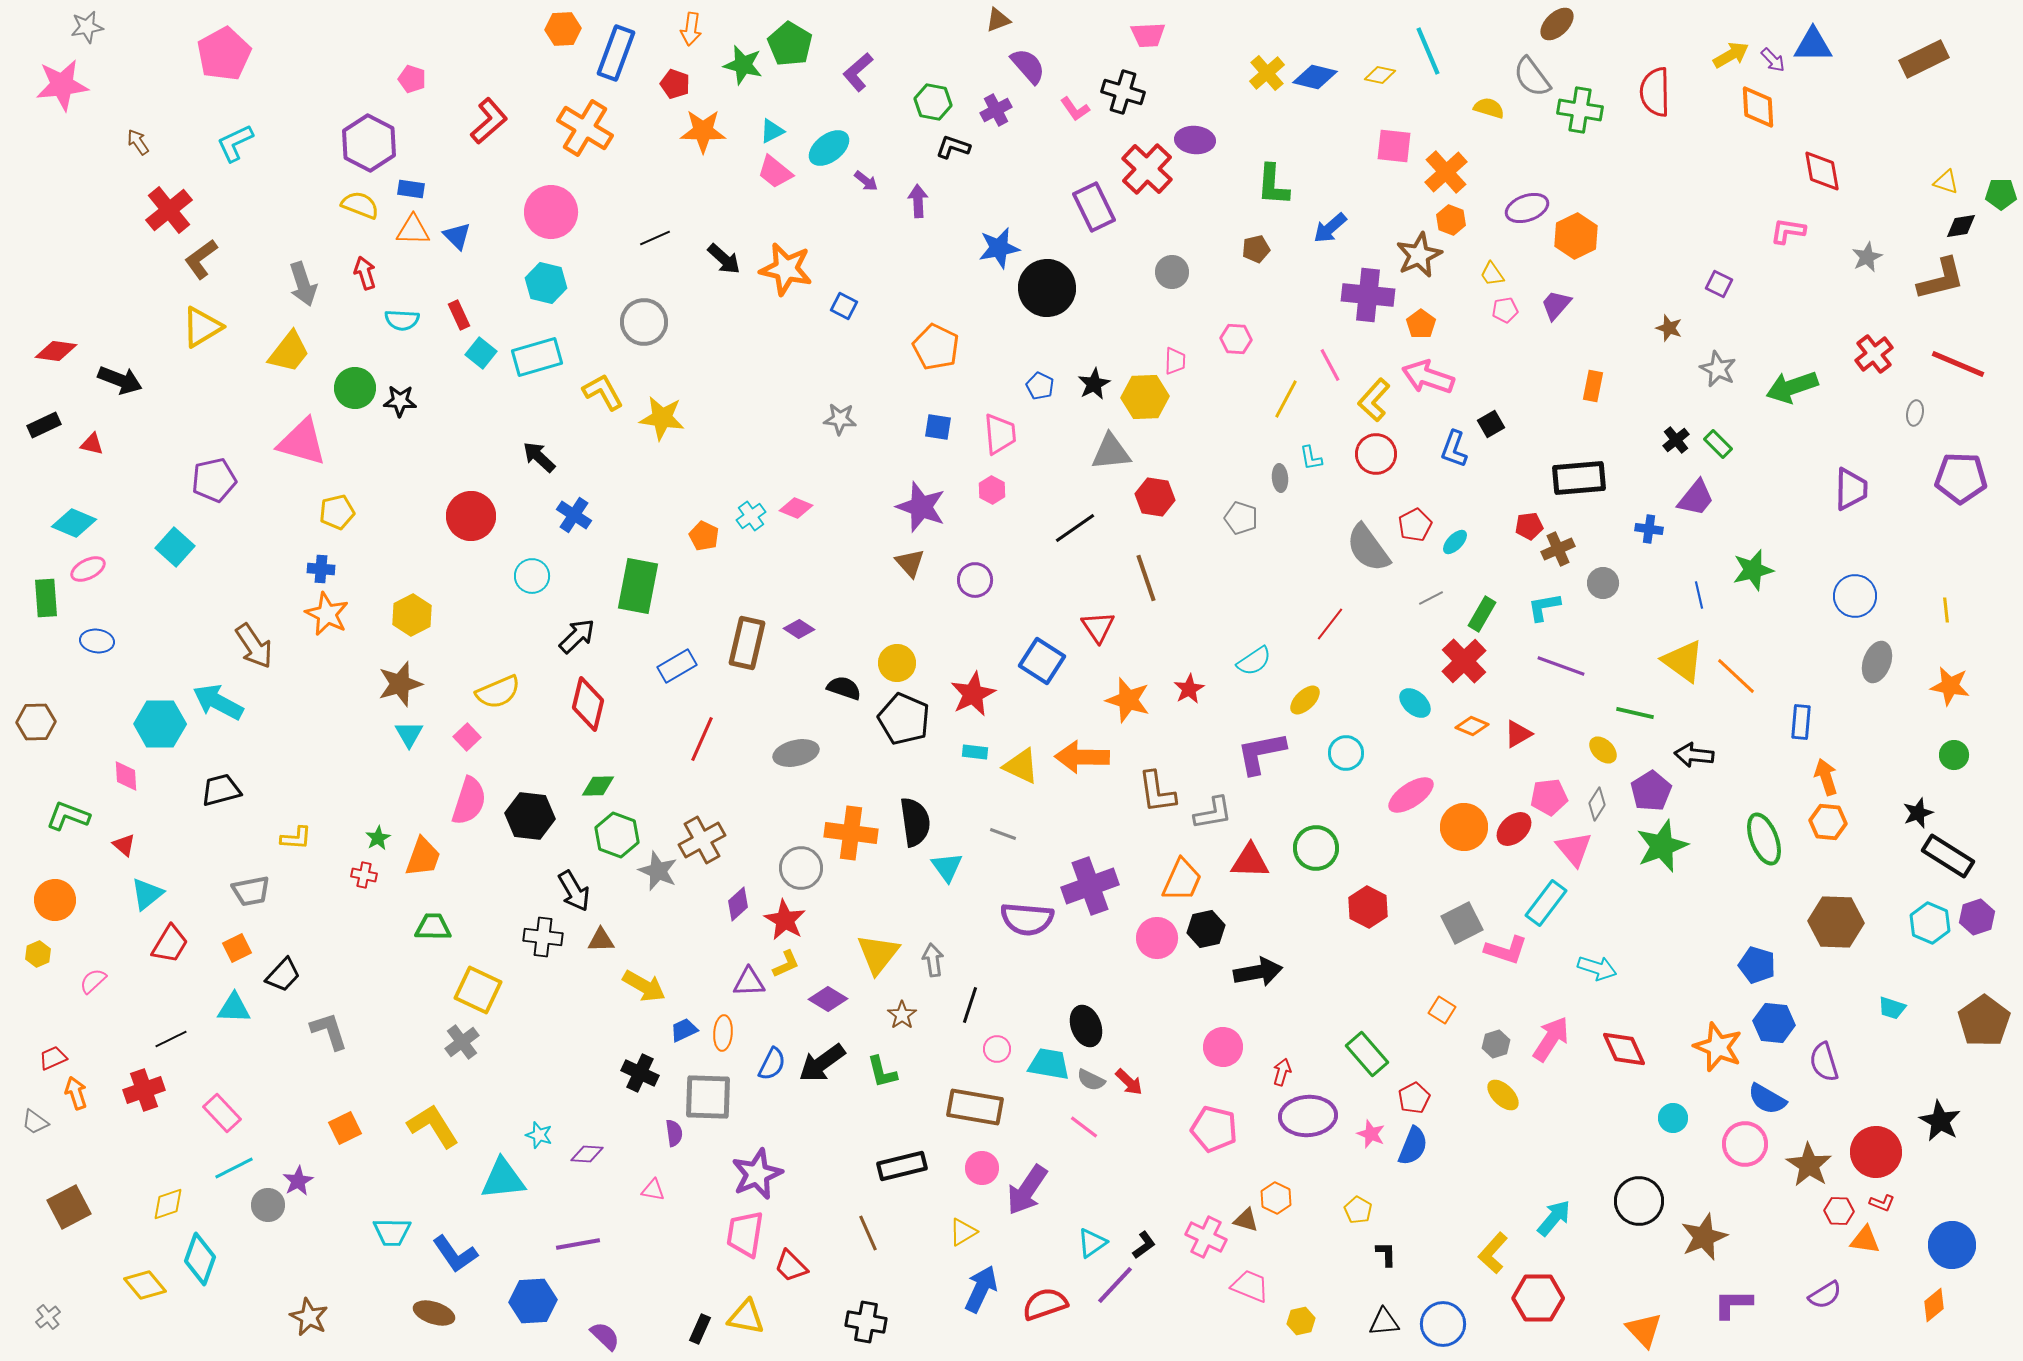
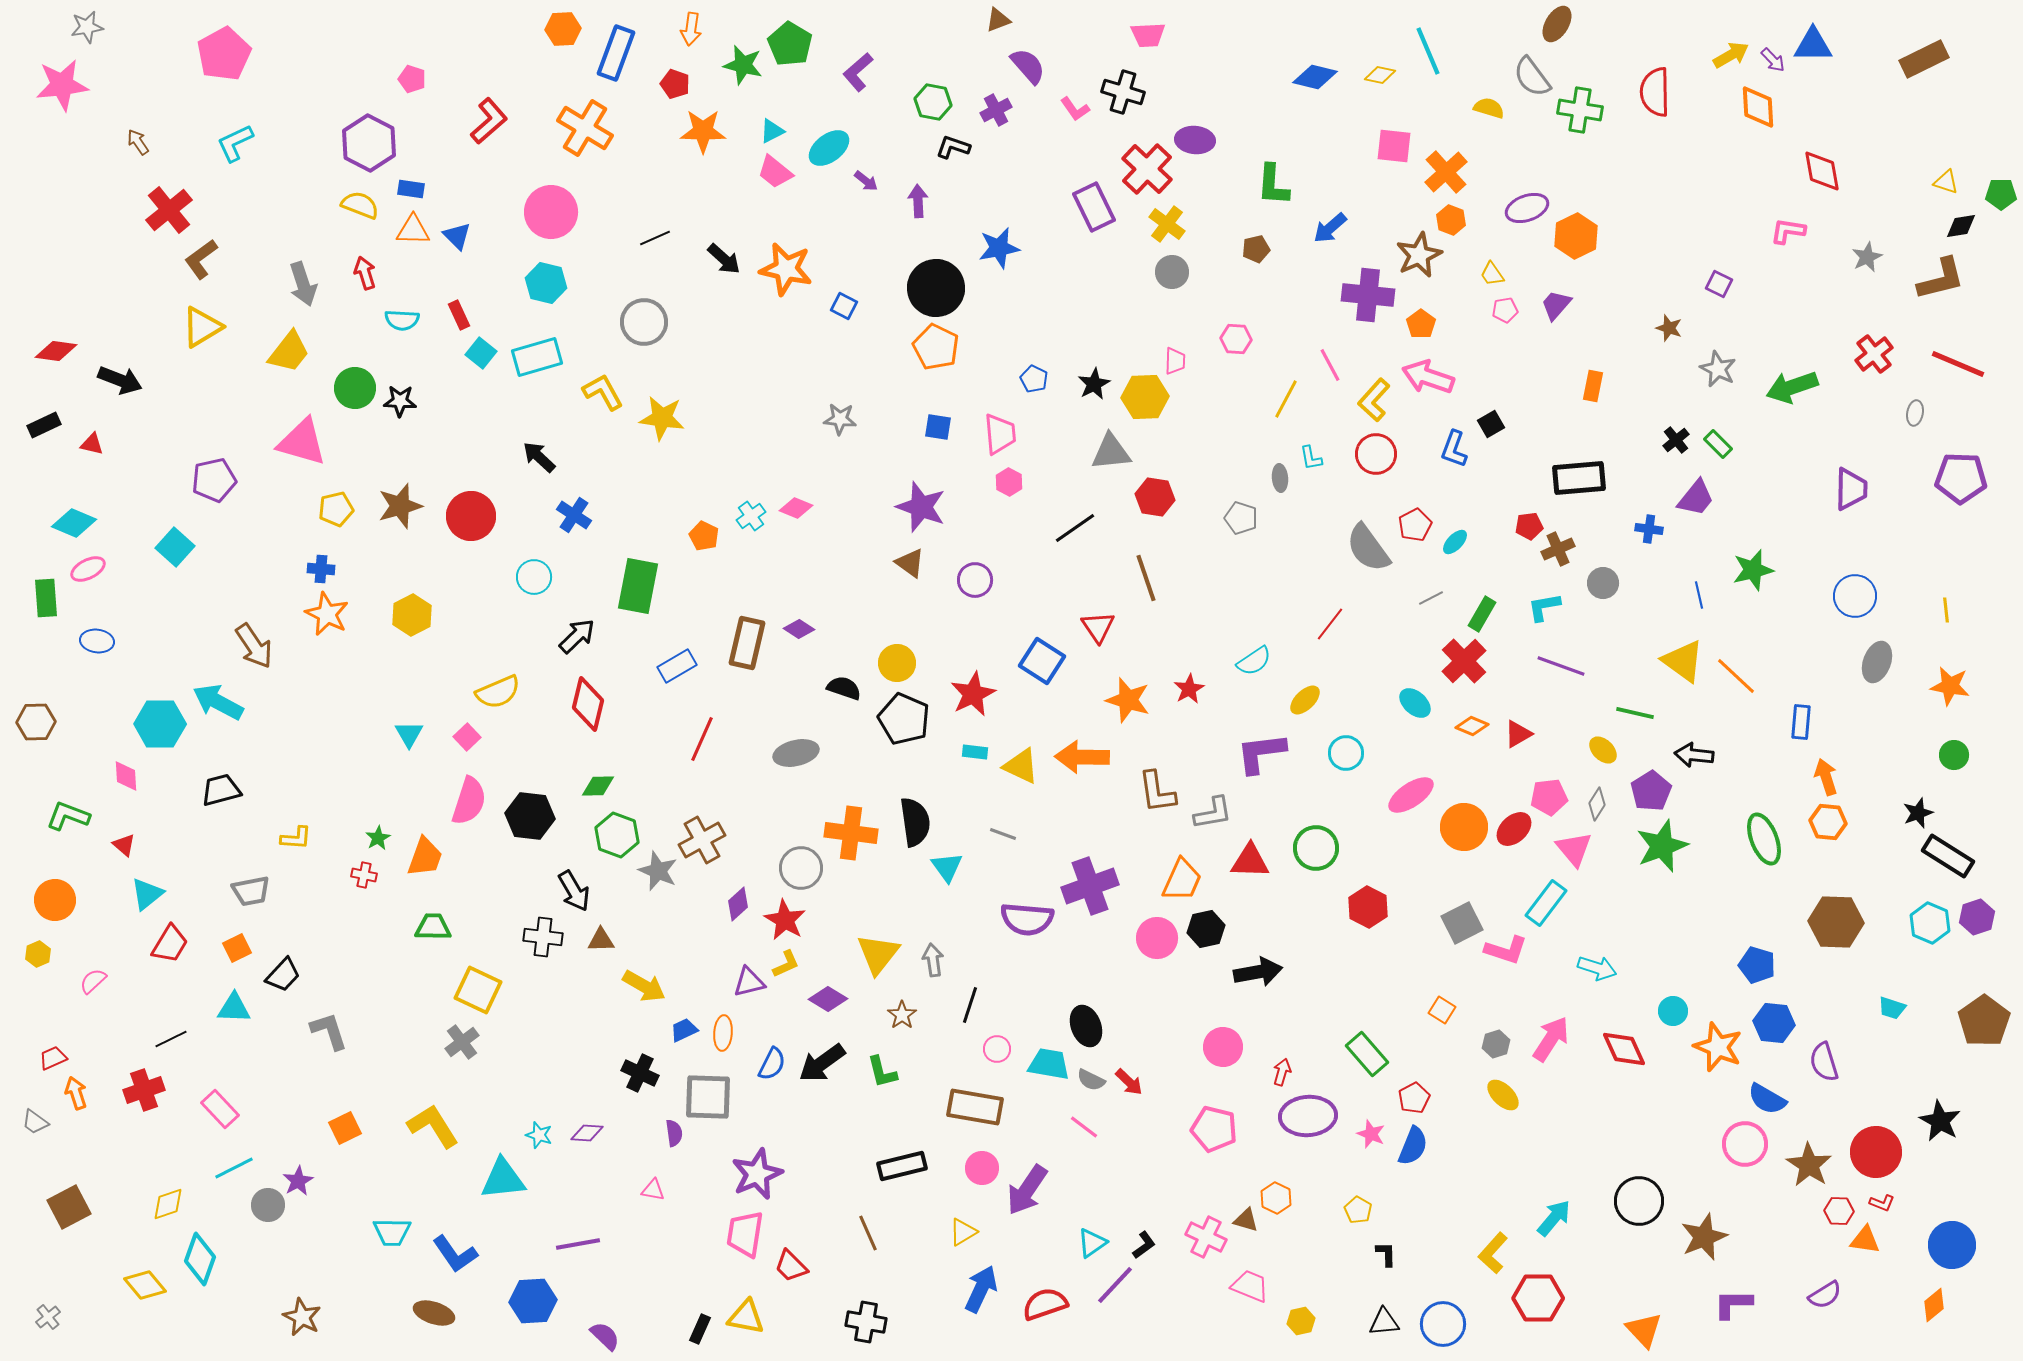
brown ellipse at (1557, 24): rotated 15 degrees counterclockwise
yellow cross at (1267, 73): moved 100 px left, 151 px down; rotated 12 degrees counterclockwise
black circle at (1047, 288): moved 111 px left
blue pentagon at (1040, 386): moved 6 px left, 7 px up
pink hexagon at (992, 490): moved 17 px right, 8 px up
yellow pentagon at (337, 512): moved 1 px left, 3 px up
brown triangle at (910, 563): rotated 12 degrees counterclockwise
cyan circle at (532, 576): moved 2 px right, 1 px down
brown star at (400, 684): moved 178 px up
purple L-shape at (1261, 753): rotated 4 degrees clockwise
orange trapezoid at (423, 857): moved 2 px right
purple triangle at (749, 982): rotated 12 degrees counterclockwise
pink rectangle at (222, 1113): moved 2 px left, 4 px up
cyan circle at (1673, 1118): moved 107 px up
purple diamond at (587, 1154): moved 21 px up
brown star at (309, 1317): moved 7 px left
